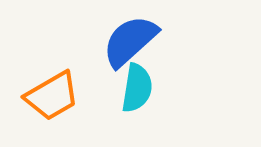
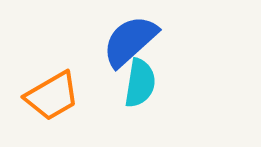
cyan semicircle: moved 3 px right, 5 px up
